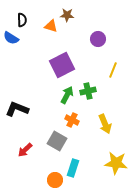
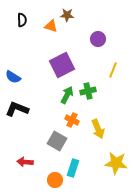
blue semicircle: moved 2 px right, 39 px down
yellow arrow: moved 7 px left, 5 px down
red arrow: moved 12 px down; rotated 49 degrees clockwise
